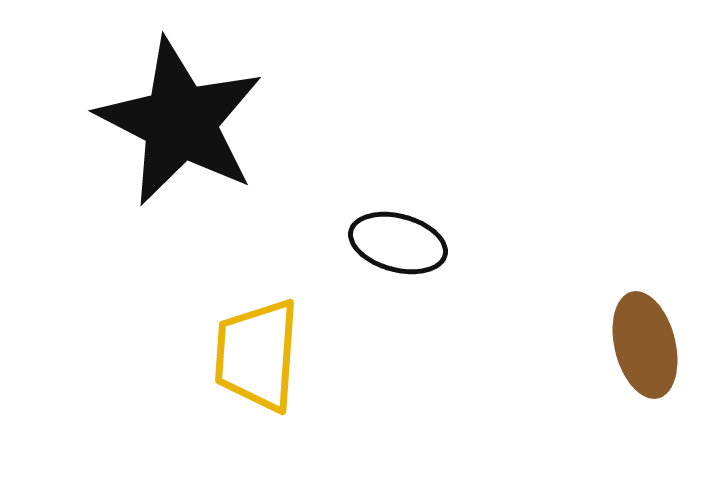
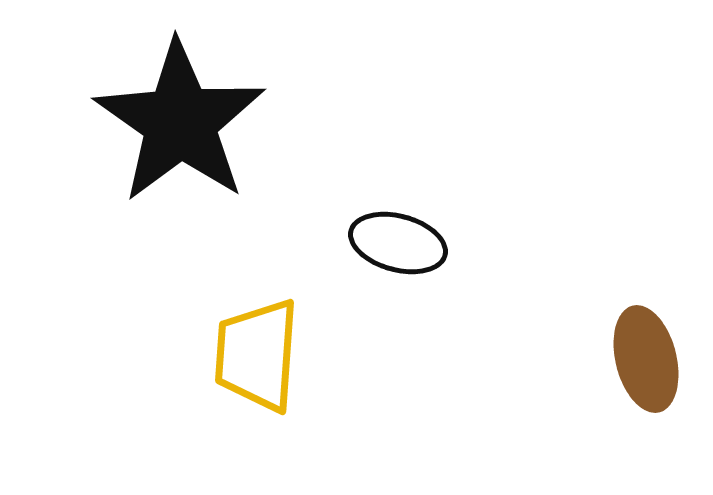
black star: rotated 8 degrees clockwise
brown ellipse: moved 1 px right, 14 px down
